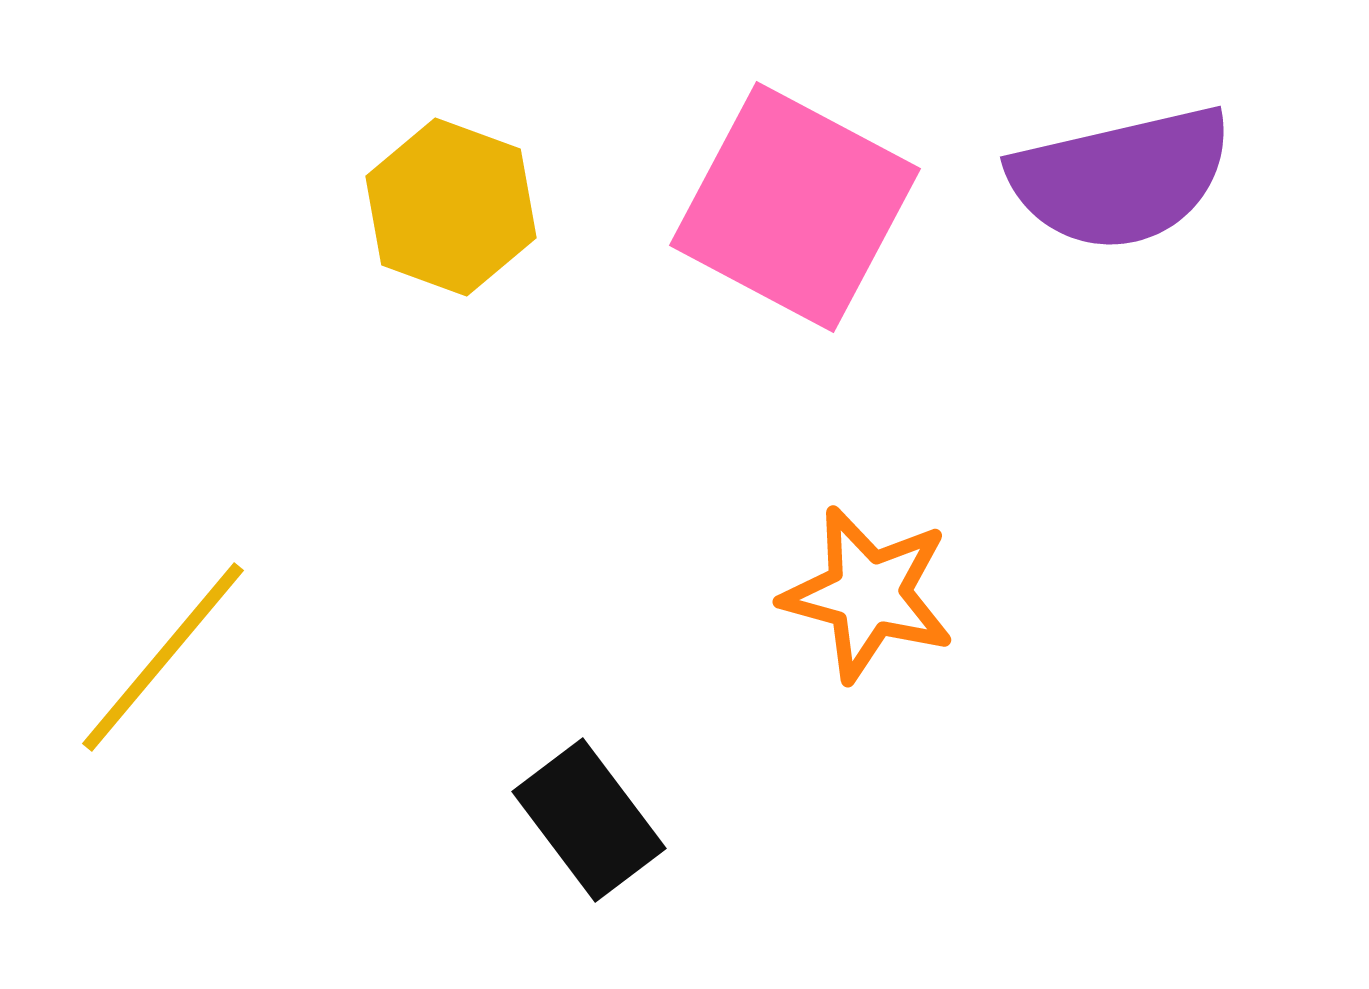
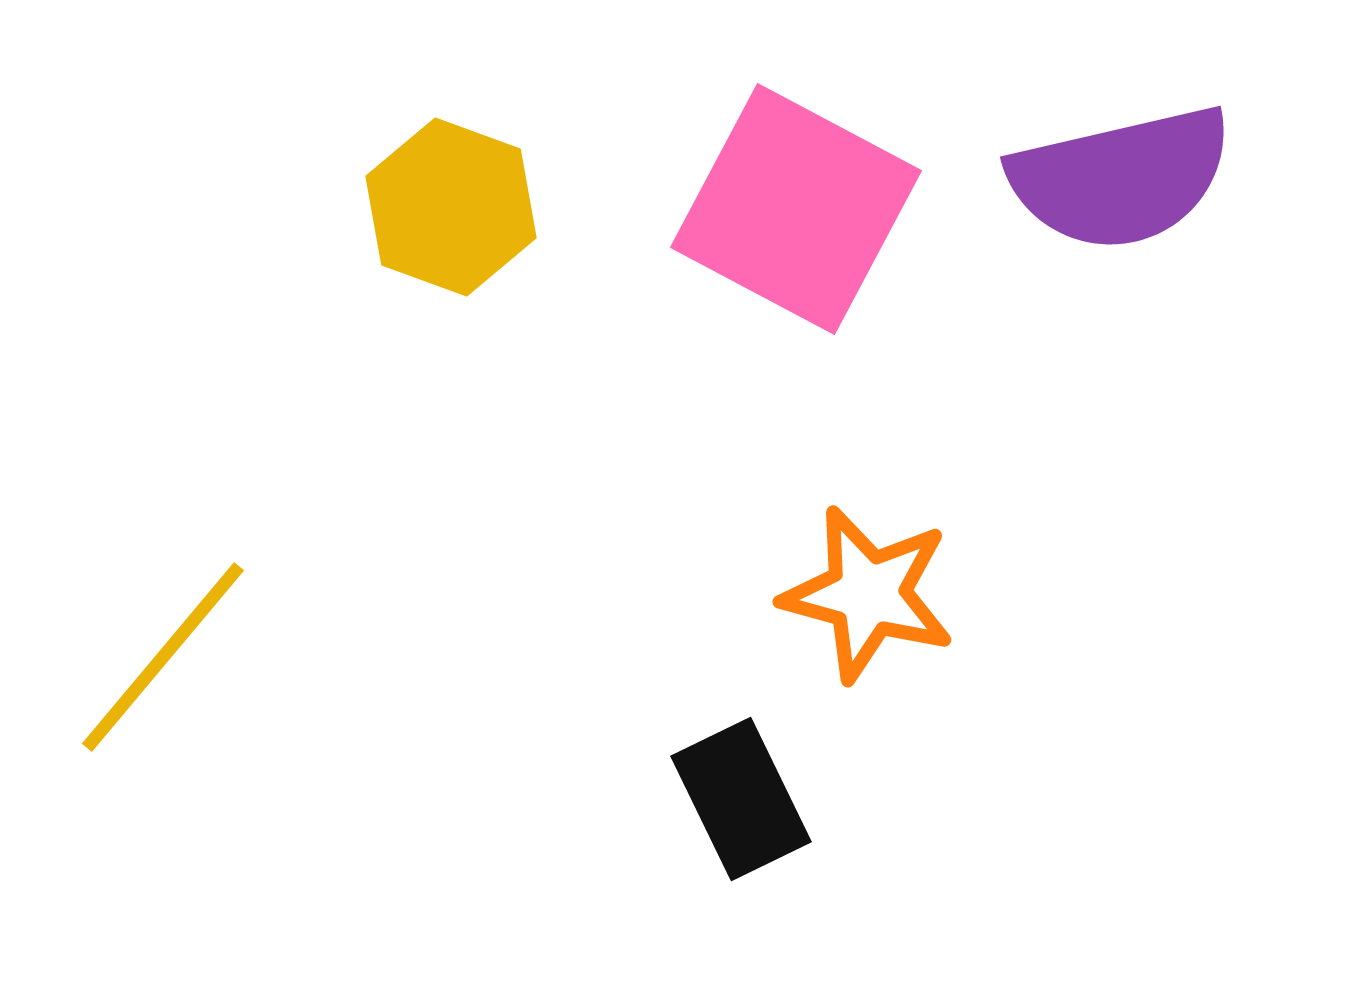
pink square: moved 1 px right, 2 px down
black rectangle: moved 152 px right, 21 px up; rotated 11 degrees clockwise
